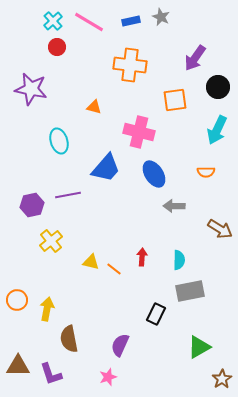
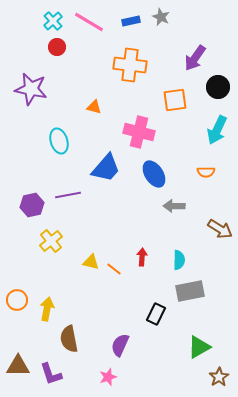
brown star: moved 3 px left, 2 px up
